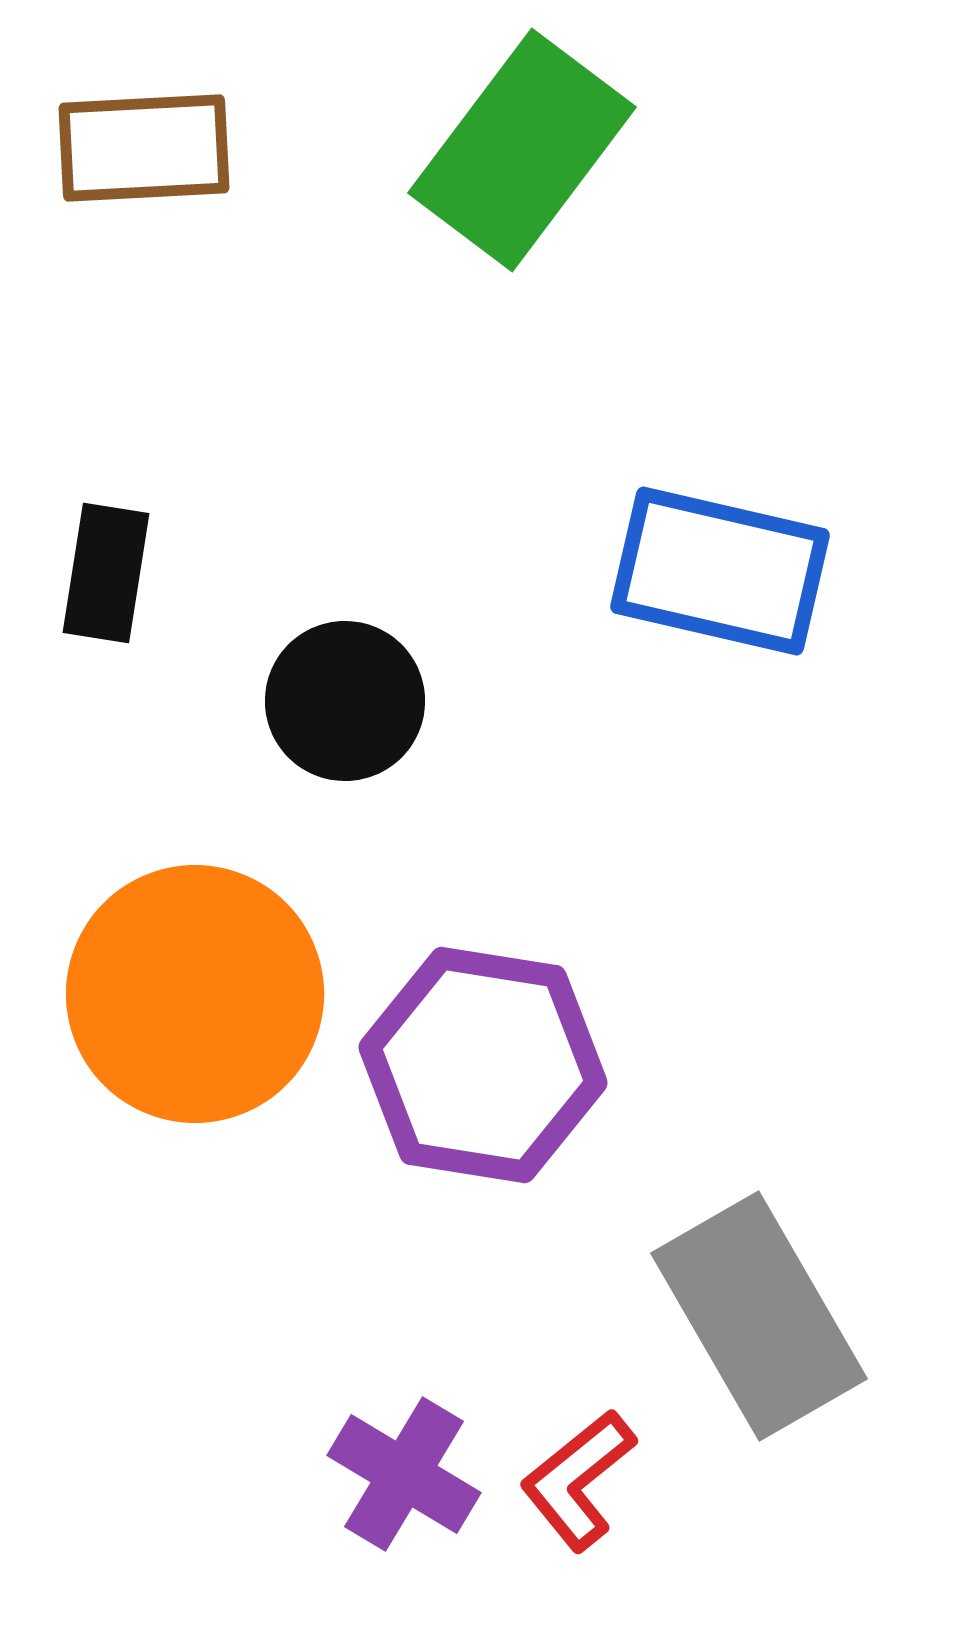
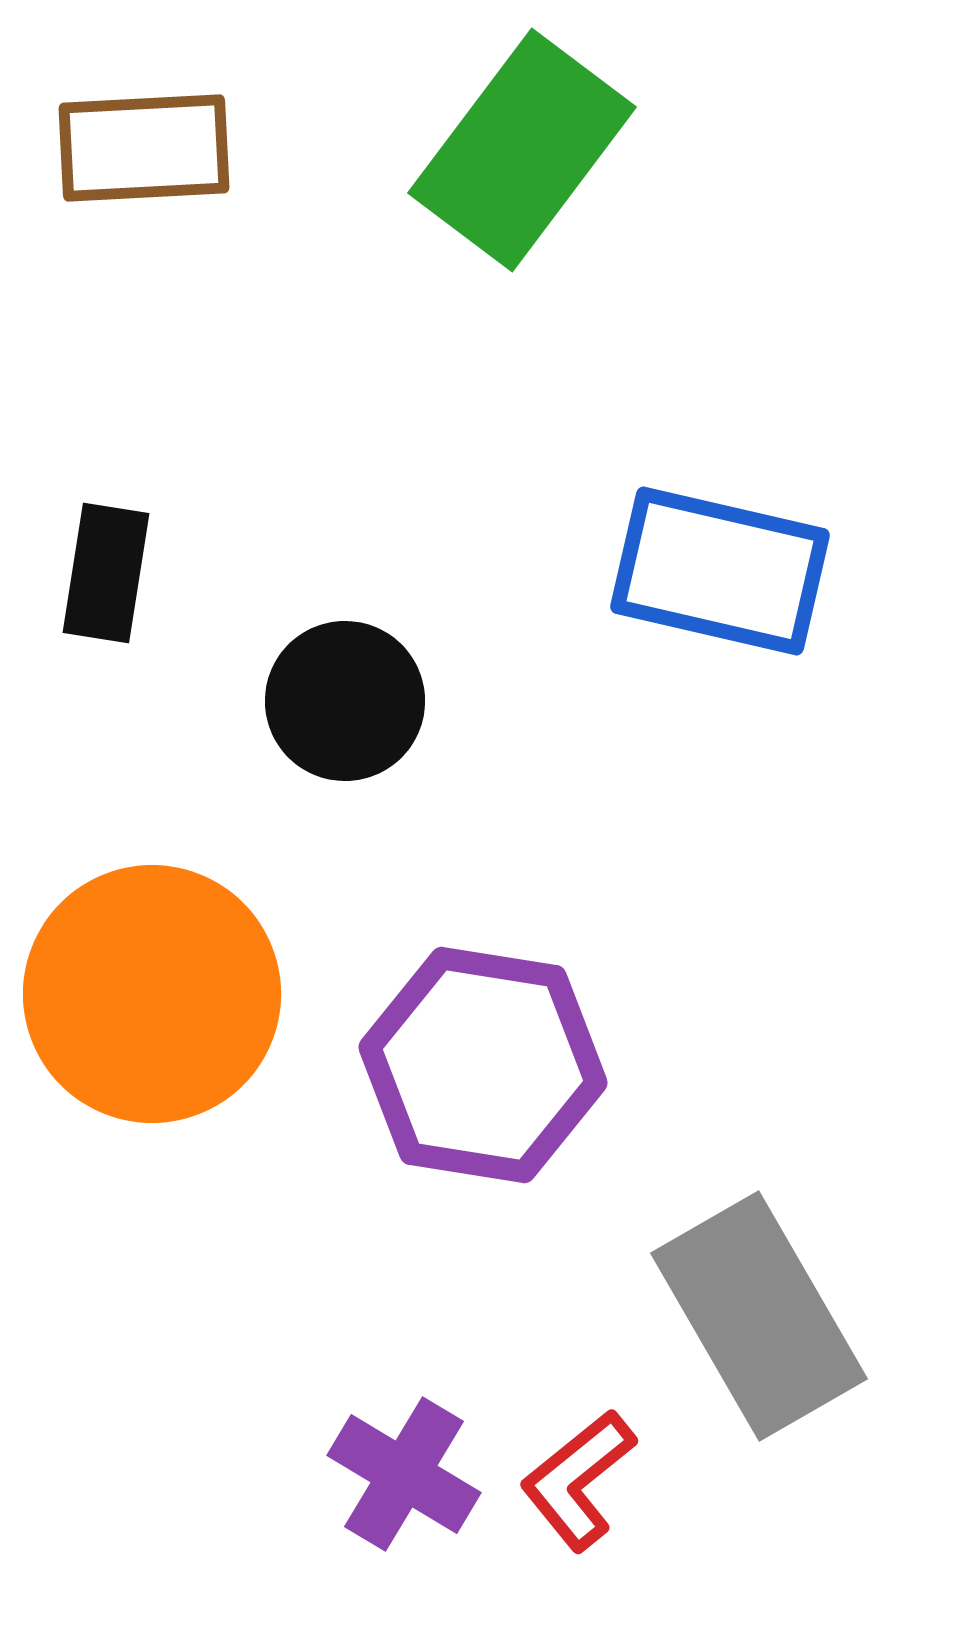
orange circle: moved 43 px left
